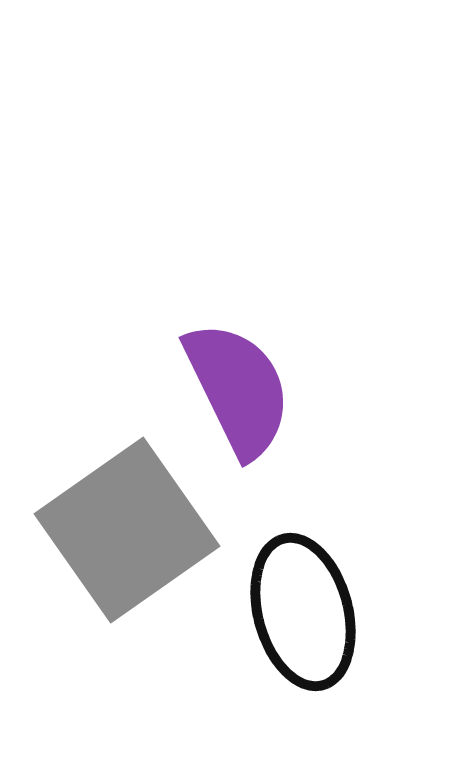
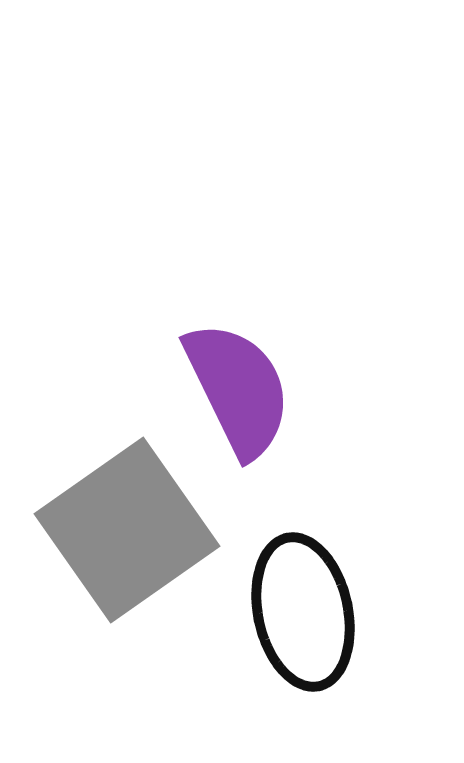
black ellipse: rotated 3 degrees clockwise
